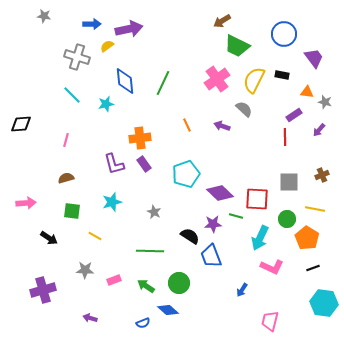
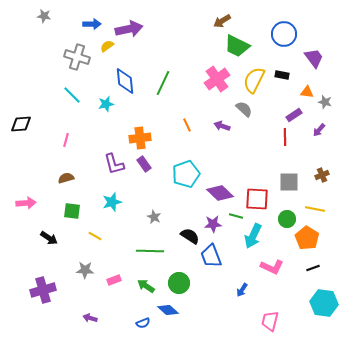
gray star at (154, 212): moved 5 px down
cyan arrow at (260, 238): moved 7 px left, 2 px up
